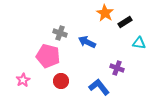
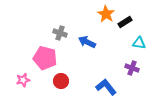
orange star: moved 1 px right, 1 px down
pink pentagon: moved 3 px left, 2 px down
purple cross: moved 15 px right
pink star: rotated 16 degrees clockwise
blue L-shape: moved 7 px right
